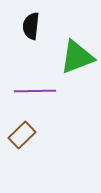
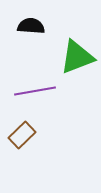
black semicircle: rotated 88 degrees clockwise
purple line: rotated 9 degrees counterclockwise
